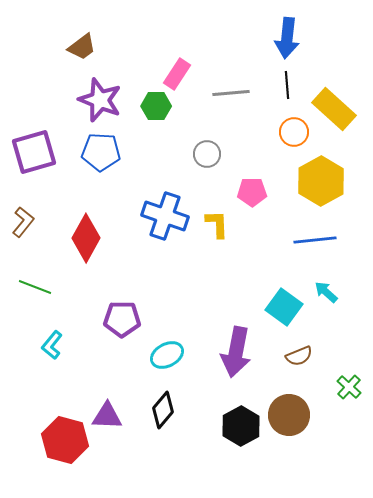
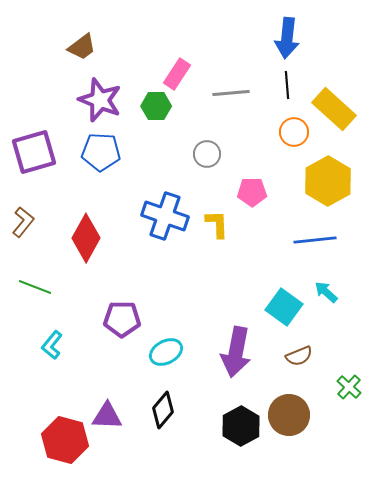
yellow hexagon: moved 7 px right
cyan ellipse: moved 1 px left, 3 px up
